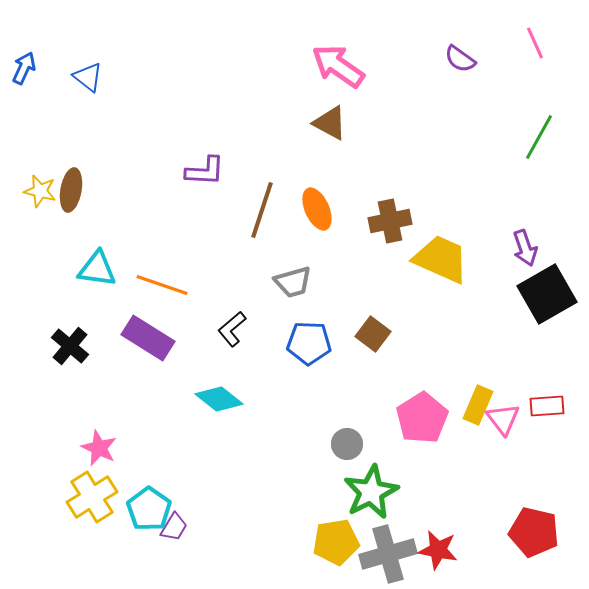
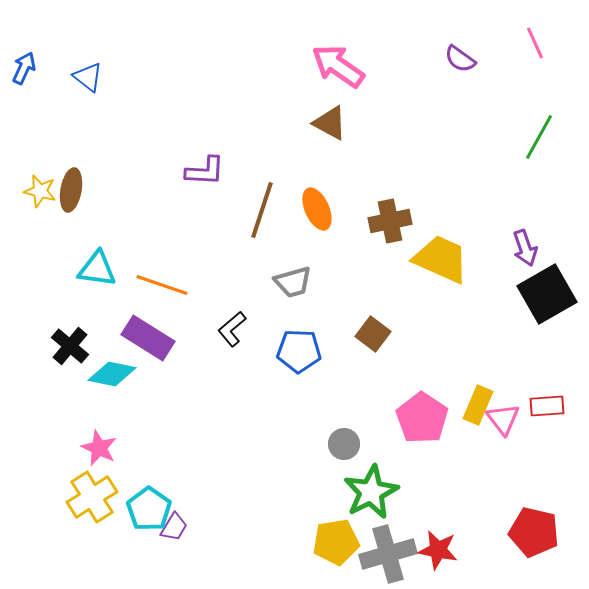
blue pentagon: moved 10 px left, 8 px down
cyan diamond: moved 107 px left, 25 px up; rotated 27 degrees counterclockwise
pink pentagon: rotated 6 degrees counterclockwise
gray circle: moved 3 px left
